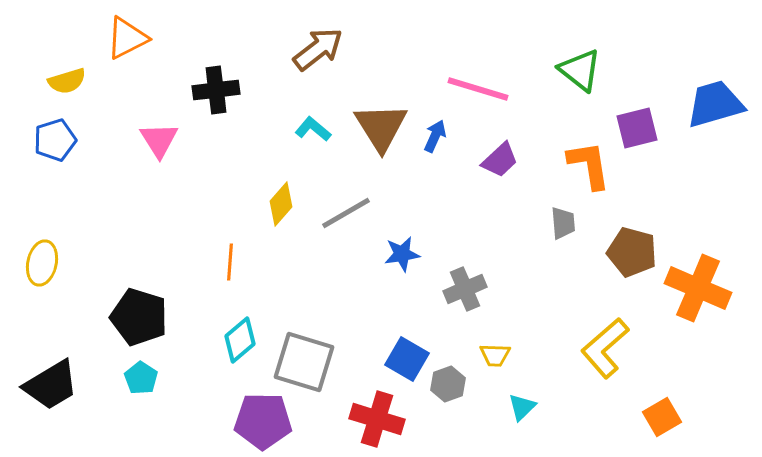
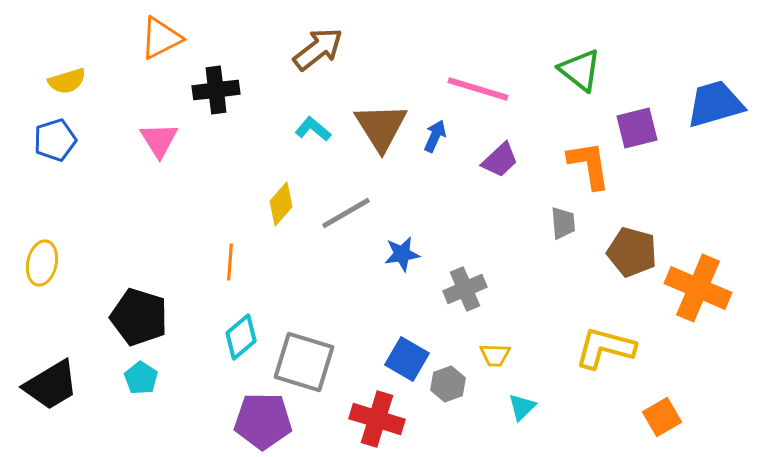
orange triangle: moved 34 px right
cyan diamond: moved 1 px right, 3 px up
yellow L-shape: rotated 56 degrees clockwise
